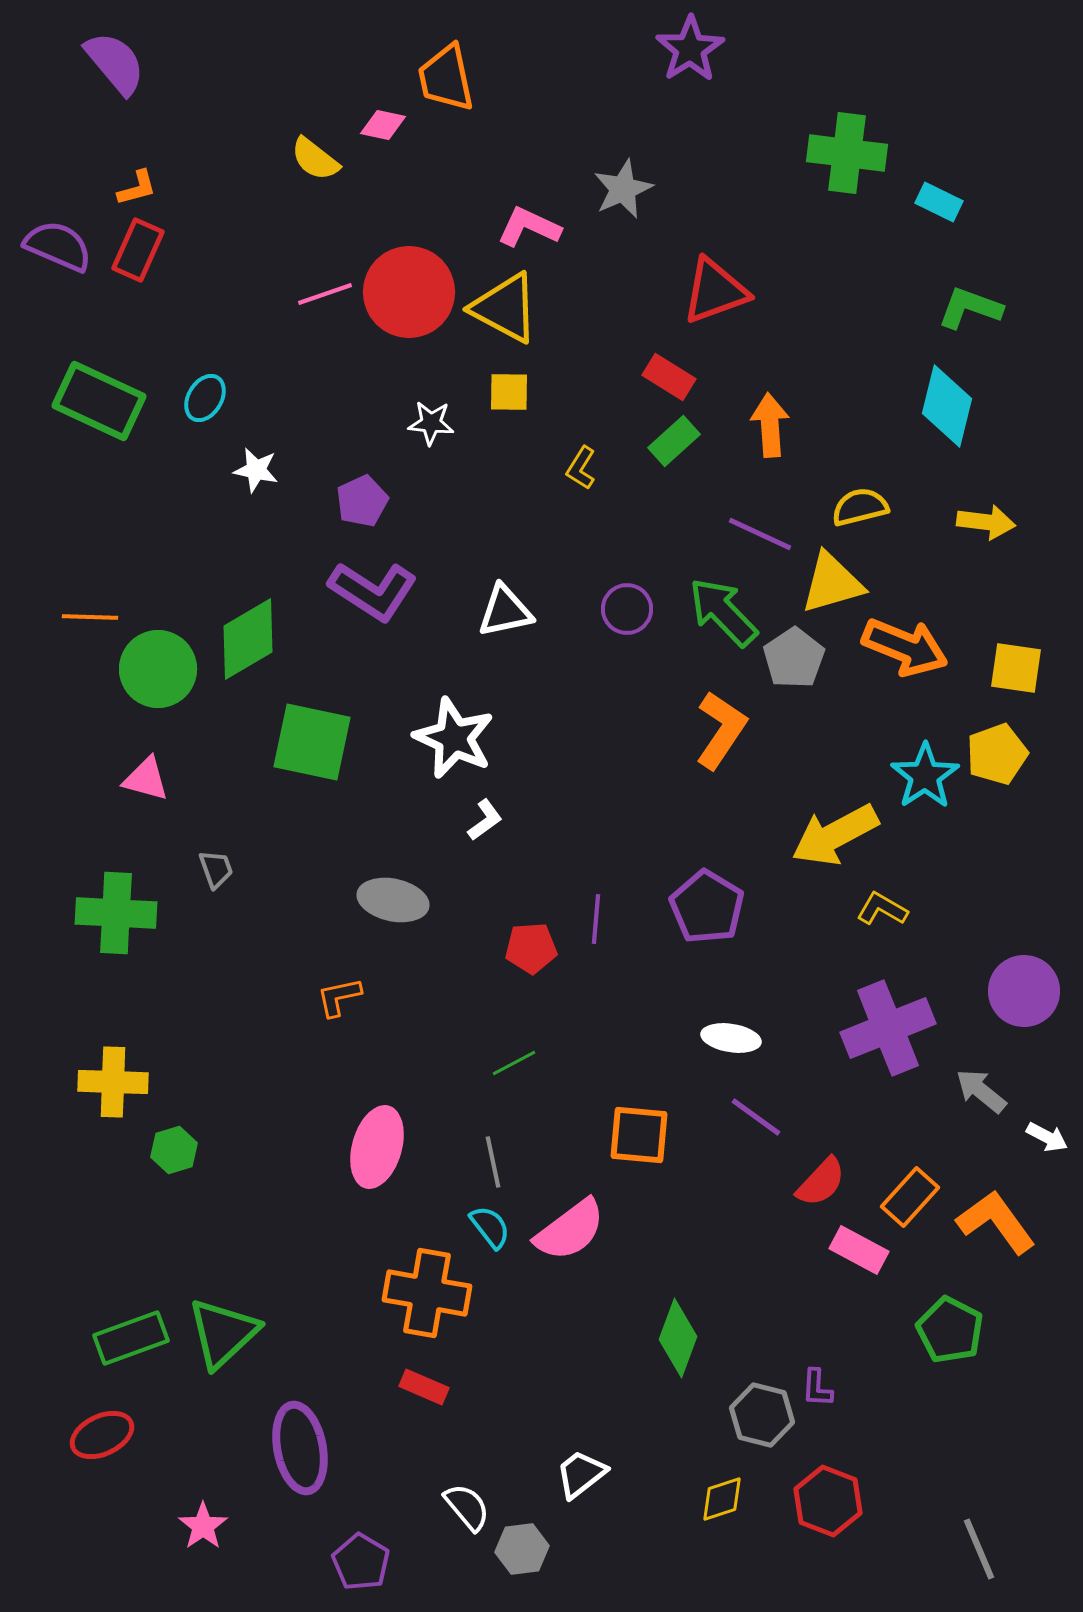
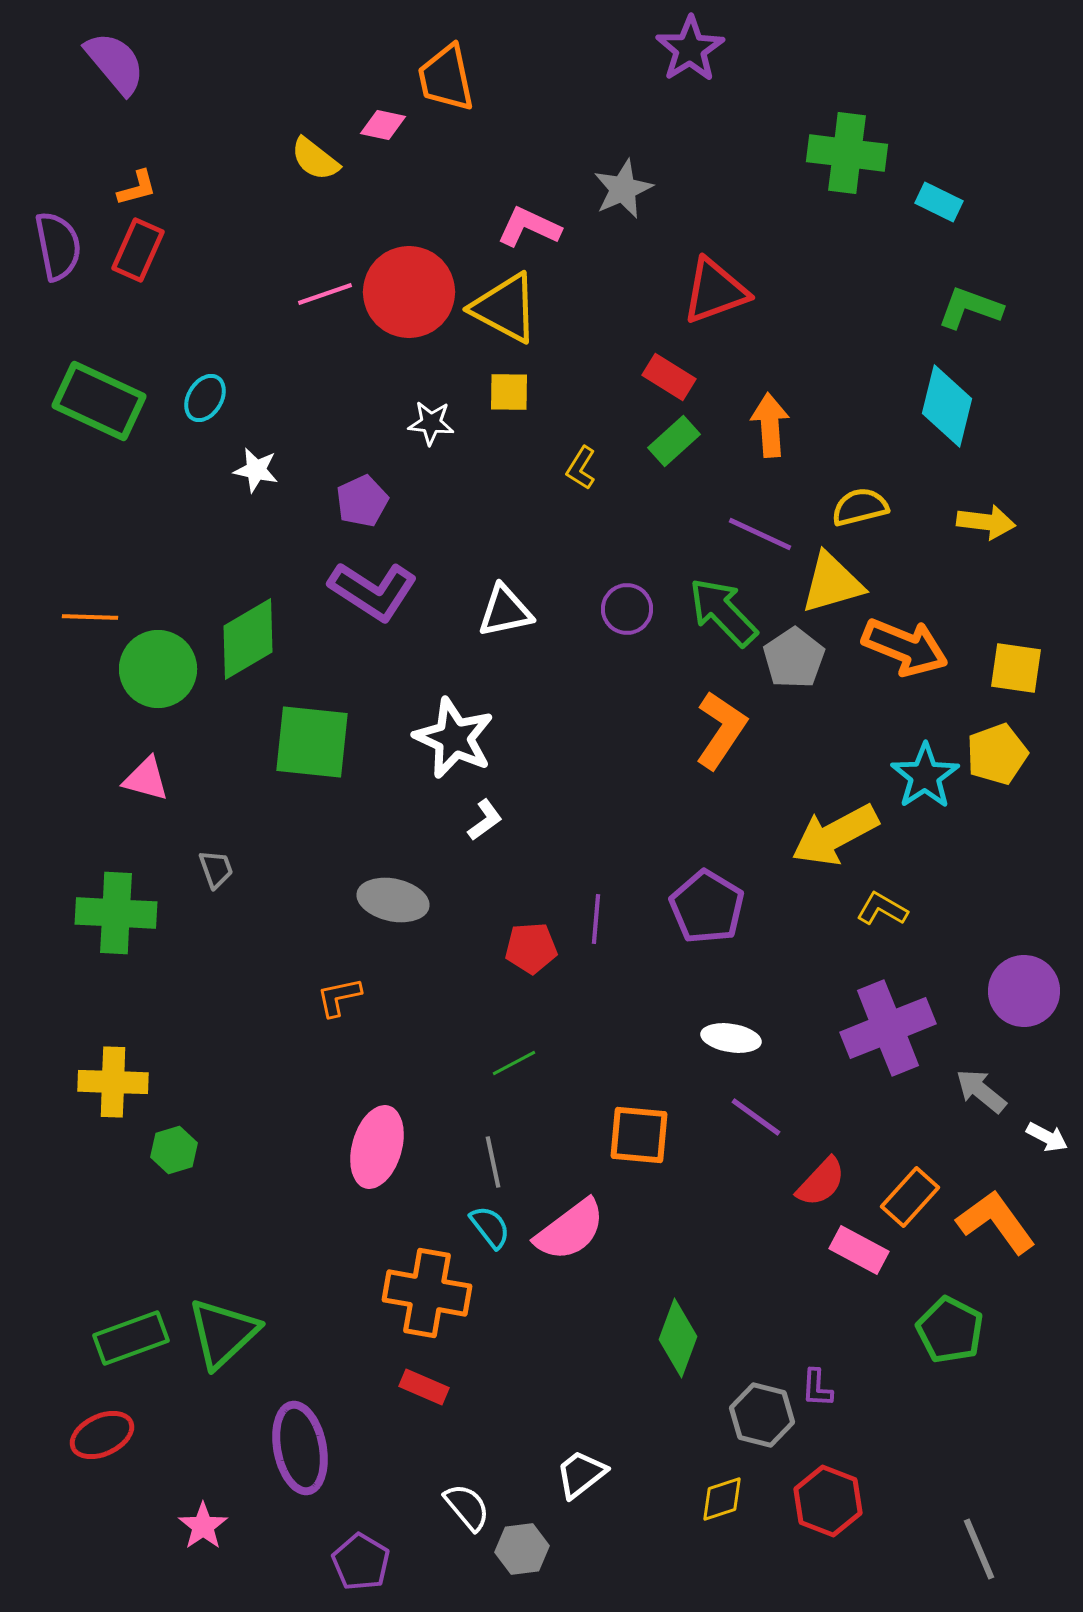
purple semicircle at (58, 246): rotated 56 degrees clockwise
green square at (312, 742): rotated 6 degrees counterclockwise
